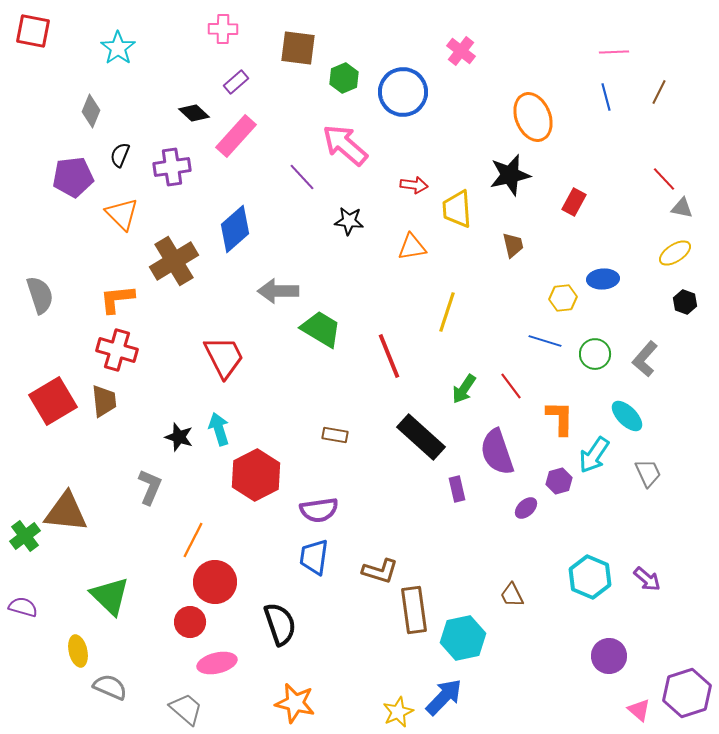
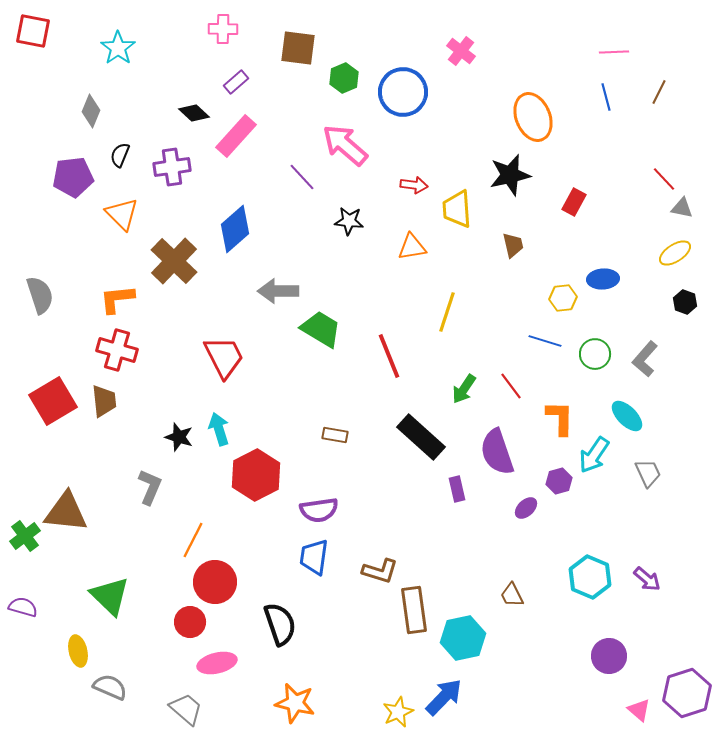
brown cross at (174, 261): rotated 15 degrees counterclockwise
